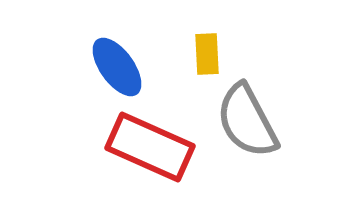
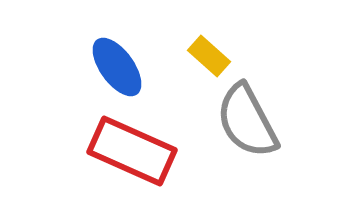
yellow rectangle: moved 2 px right, 2 px down; rotated 45 degrees counterclockwise
red rectangle: moved 18 px left, 4 px down
